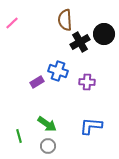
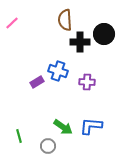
black cross: rotated 30 degrees clockwise
green arrow: moved 16 px right, 3 px down
